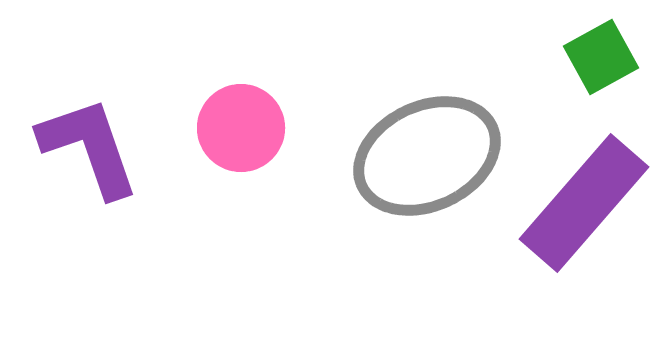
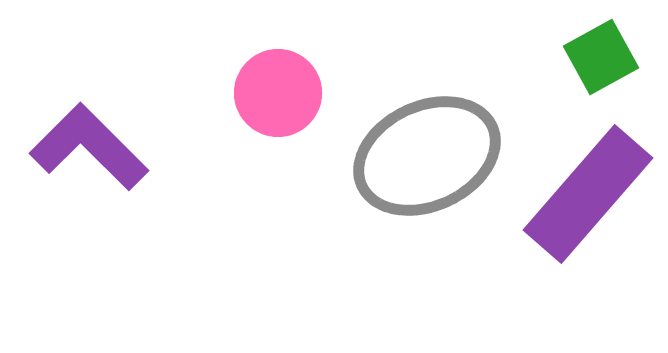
pink circle: moved 37 px right, 35 px up
purple L-shape: rotated 26 degrees counterclockwise
purple rectangle: moved 4 px right, 9 px up
